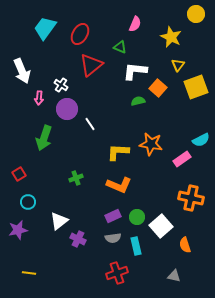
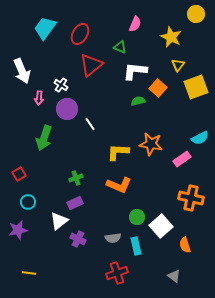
cyan semicircle: moved 1 px left, 2 px up
purple rectangle: moved 38 px left, 13 px up
gray triangle: rotated 24 degrees clockwise
